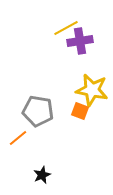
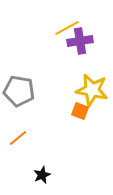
yellow line: moved 1 px right
gray pentagon: moved 19 px left, 20 px up
